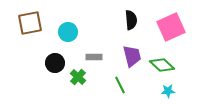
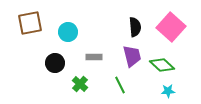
black semicircle: moved 4 px right, 7 px down
pink square: rotated 24 degrees counterclockwise
green cross: moved 2 px right, 7 px down
